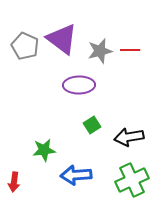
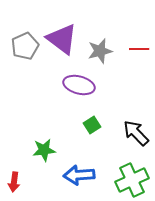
gray pentagon: rotated 24 degrees clockwise
red line: moved 9 px right, 1 px up
purple ellipse: rotated 16 degrees clockwise
black arrow: moved 7 px right, 4 px up; rotated 56 degrees clockwise
blue arrow: moved 3 px right
